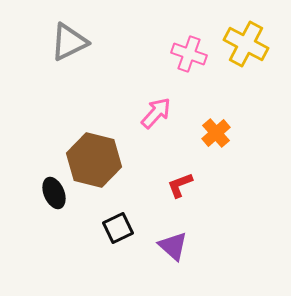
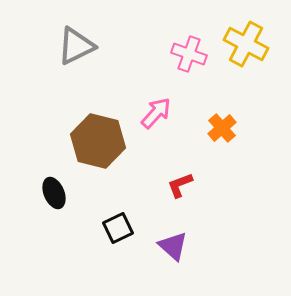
gray triangle: moved 7 px right, 4 px down
orange cross: moved 6 px right, 5 px up
brown hexagon: moved 4 px right, 19 px up
